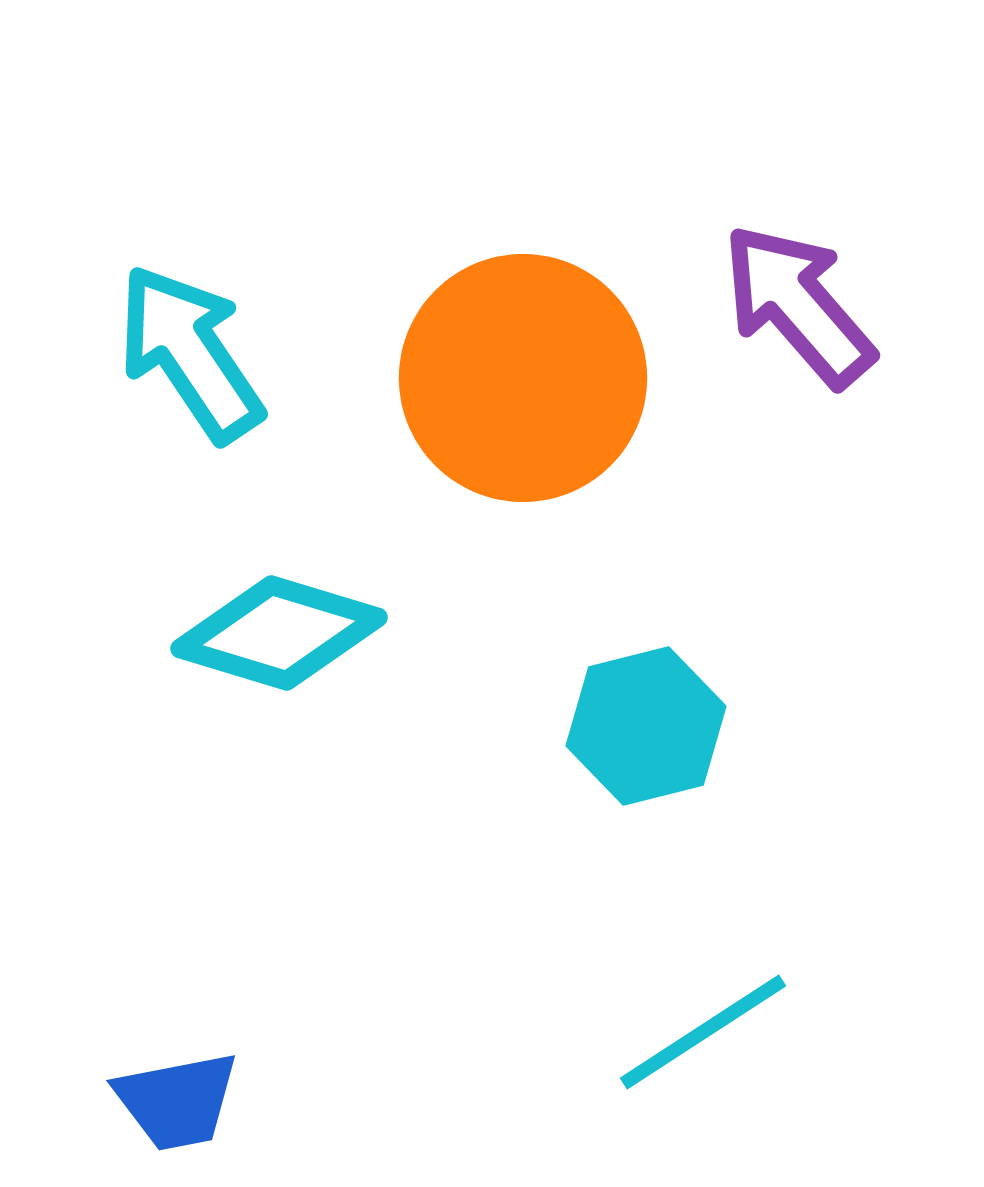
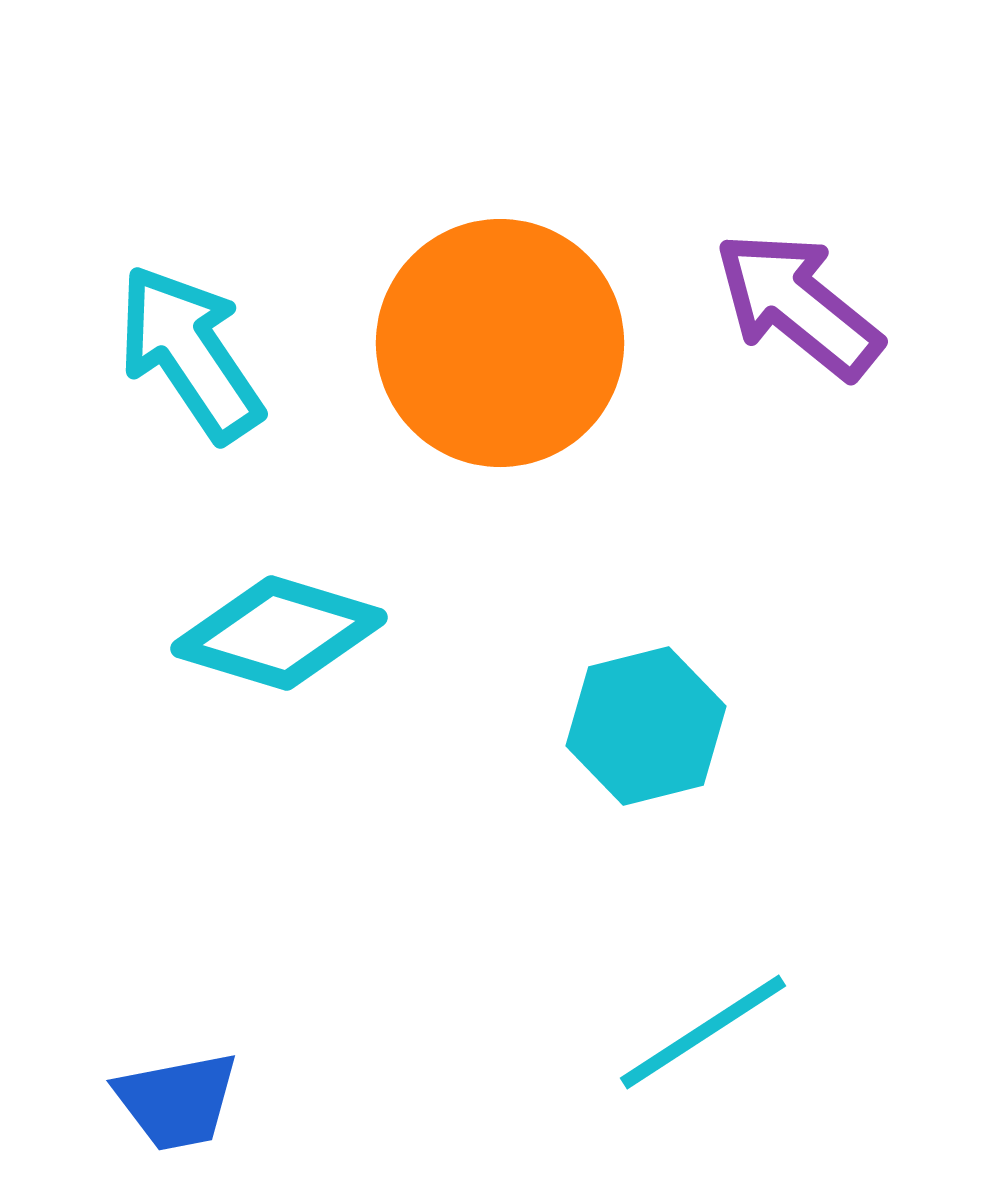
purple arrow: rotated 10 degrees counterclockwise
orange circle: moved 23 px left, 35 px up
